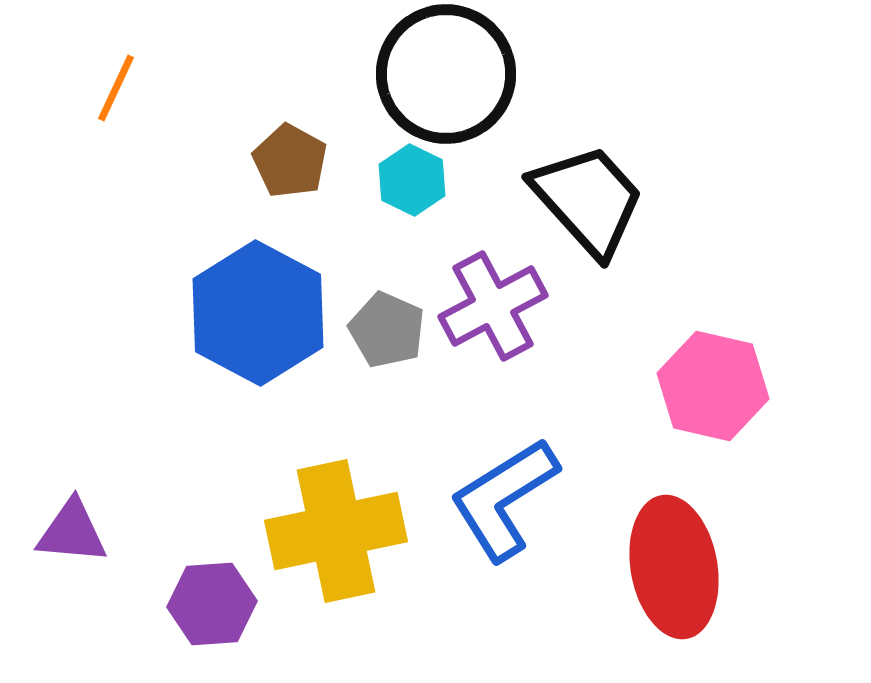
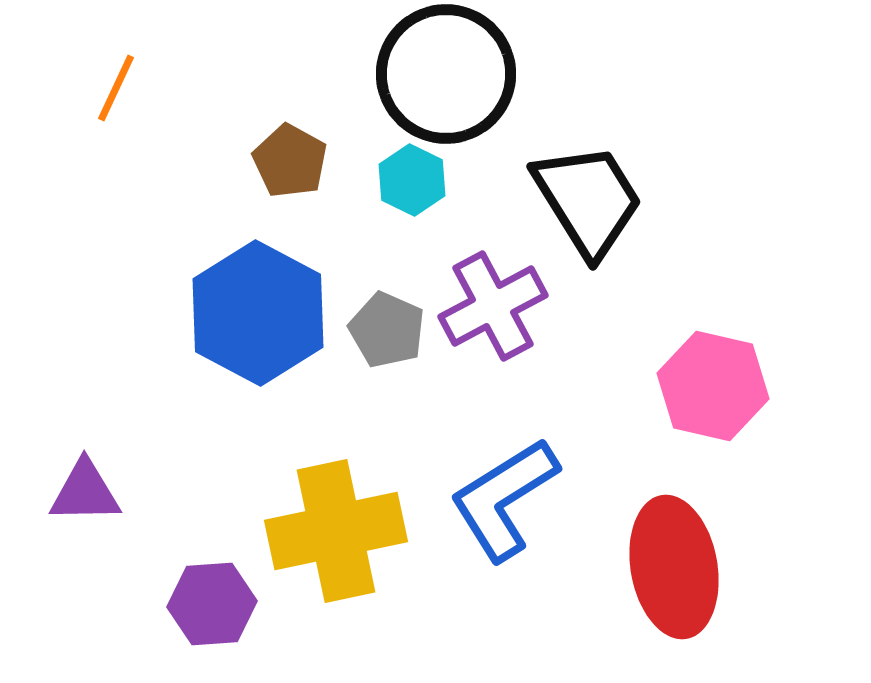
black trapezoid: rotated 10 degrees clockwise
purple triangle: moved 13 px right, 40 px up; rotated 6 degrees counterclockwise
